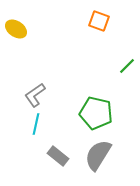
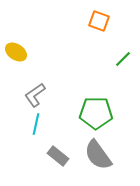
yellow ellipse: moved 23 px down
green line: moved 4 px left, 7 px up
green pentagon: rotated 12 degrees counterclockwise
gray semicircle: rotated 68 degrees counterclockwise
